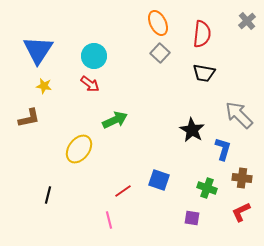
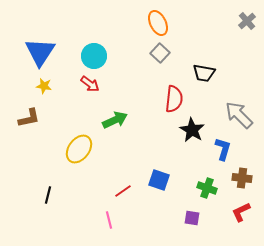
red semicircle: moved 28 px left, 65 px down
blue triangle: moved 2 px right, 2 px down
